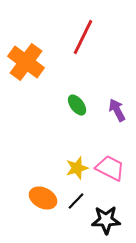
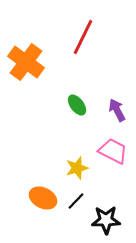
pink trapezoid: moved 3 px right, 17 px up
